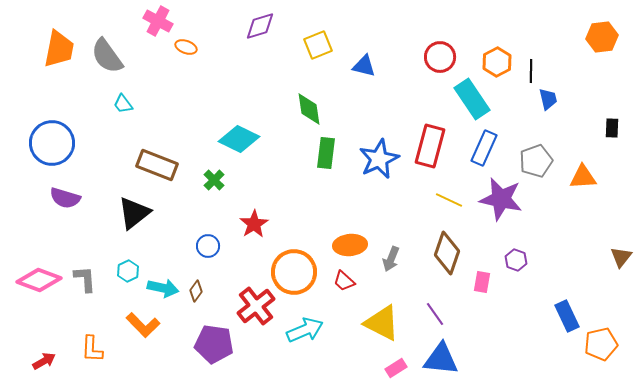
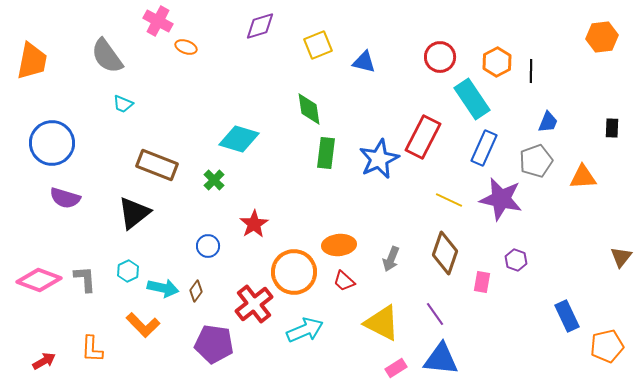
orange trapezoid at (59, 49): moved 27 px left, 12 px down
blue triangle at (364, 66): moved 4 px up
blue trapezoid at (548, 99): moved 23 px down; rotated 35 degrees clockwise
cyan trapezoid at (123, 104): rotated 30 degrees counterclockwise
cyan diamond at (239, 139): rotated 9 degrees counterclockwise
red rectangle at (430, 146): moved 7 px left, 9 px up; rotated 12 degrees clockwise
orange ellipse at (350, 245): moved 11 px left
brown diamond at (447, 253): moved 2 px left
red cross at (256, 306): moved 2 px left, 2 px up
orange pentagon at (601, 344): moved 6 px right, 2 px down
